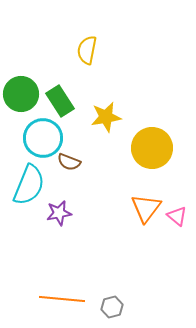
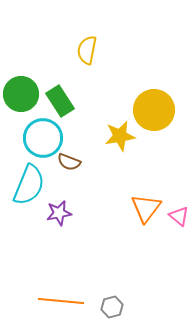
yellow star: moved 14 px right, 19 px down
yellow circle: moved 2 px right, 38 px up
pink triangle: moved 2 px right
orange line: moved 1 px left, 2 px down
